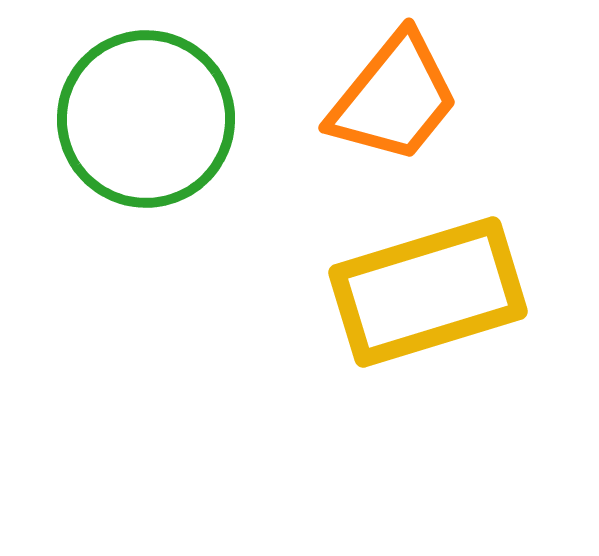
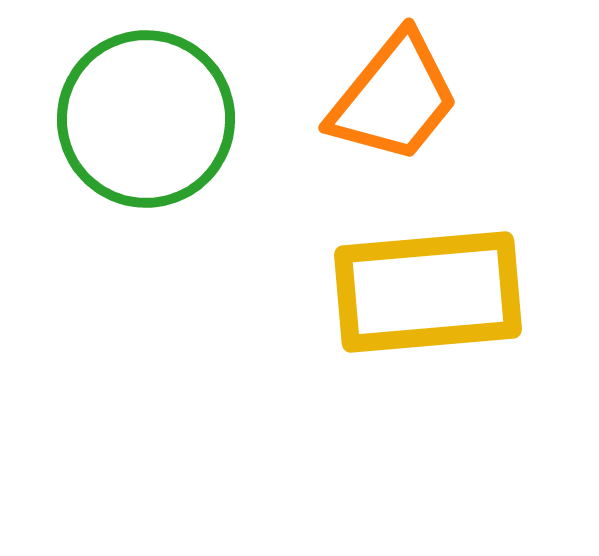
yellow rectangle: rotated 12 degrees clockwise
